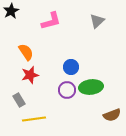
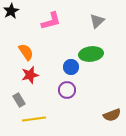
green ellipse: moved 33 px up
